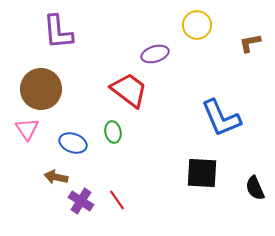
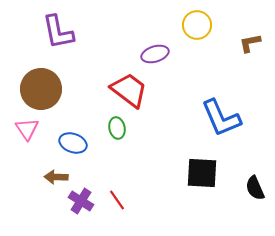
purple L-shape: rotated 6 degrees counterclockwise
green ellipse: moved 4 px right, 4 px up
brown arrow: rotated 10 degrees counterclockwise
